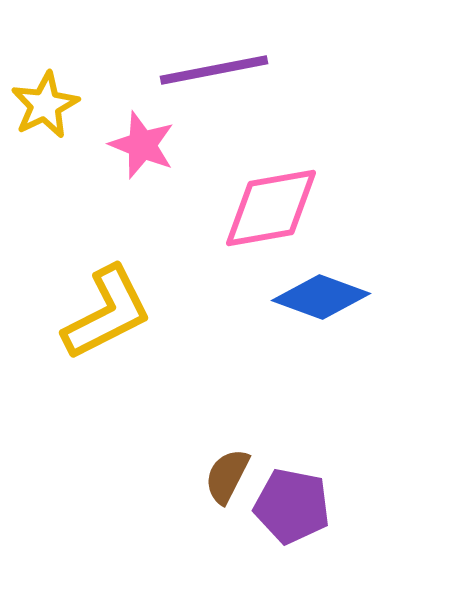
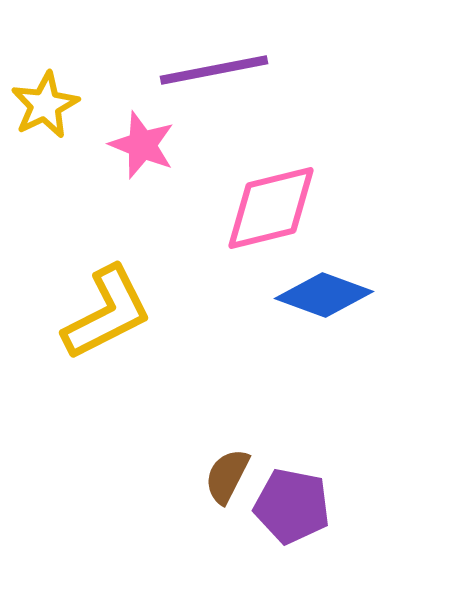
pink diamond: rotated 4 degrees counterclockwise
blue diamond: moved 3 px right, 2 px up
